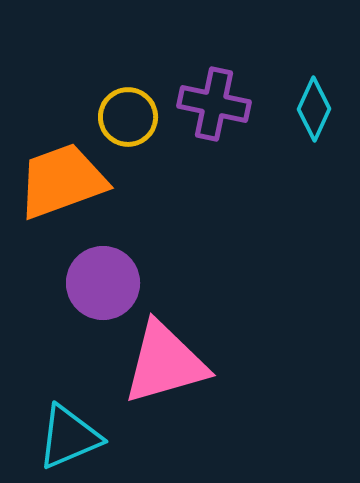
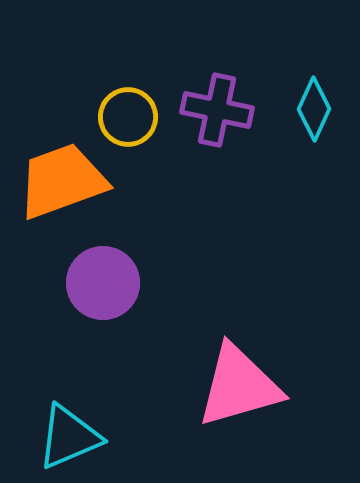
purple cross: moved 3 px right, 6 px down
pink triangle: moved 74 px right, 23 px down
